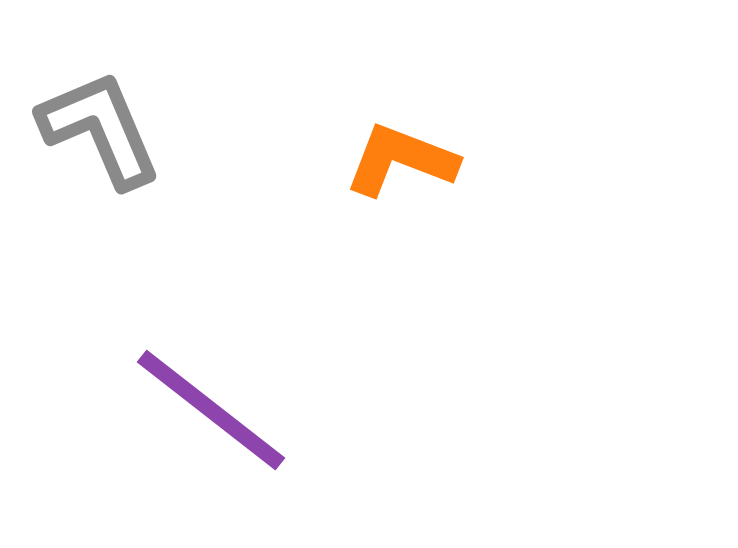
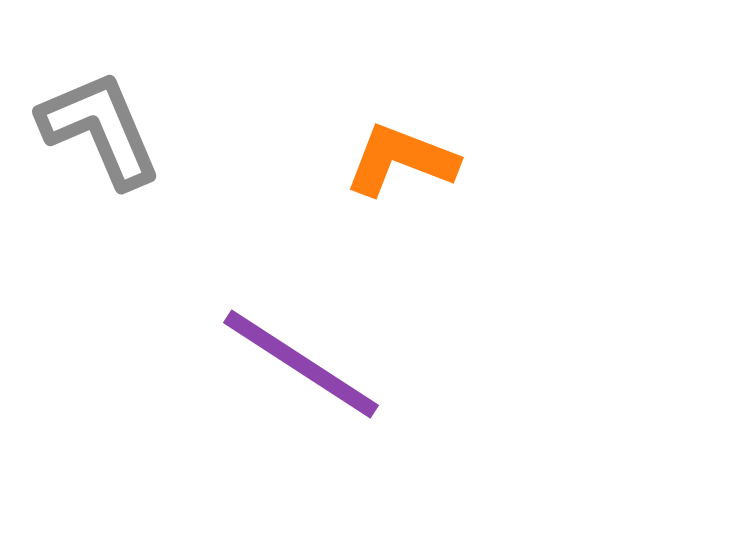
purple line: moved 90 px right, 46 px up; rotated 5 degrees counterclockwise
